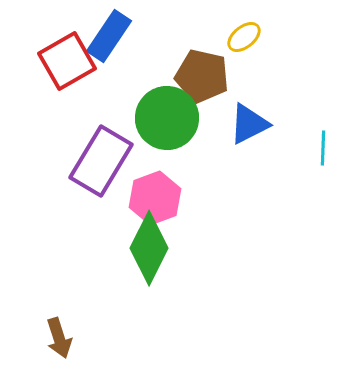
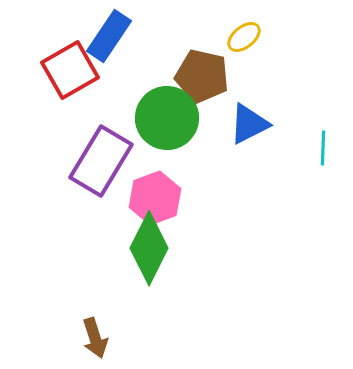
red square: moved 3 px right, 9 px down
brown arrow: moved 36 px right
